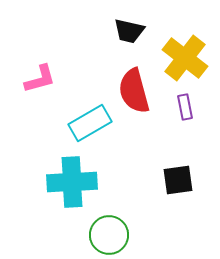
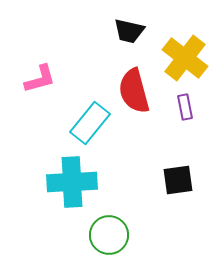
cyan rectangle: rotated 21 degrees counterclockwise
